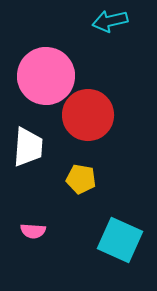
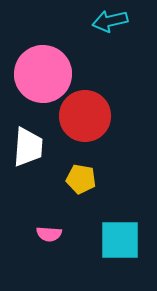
pink circle: moved 3 px left, 2 px up
red circle: moved 3 px left, 1 px down
pink semicircle: moved 16 px right, 3 px down
cyan square: rotated 24 degrees counterclockwise
